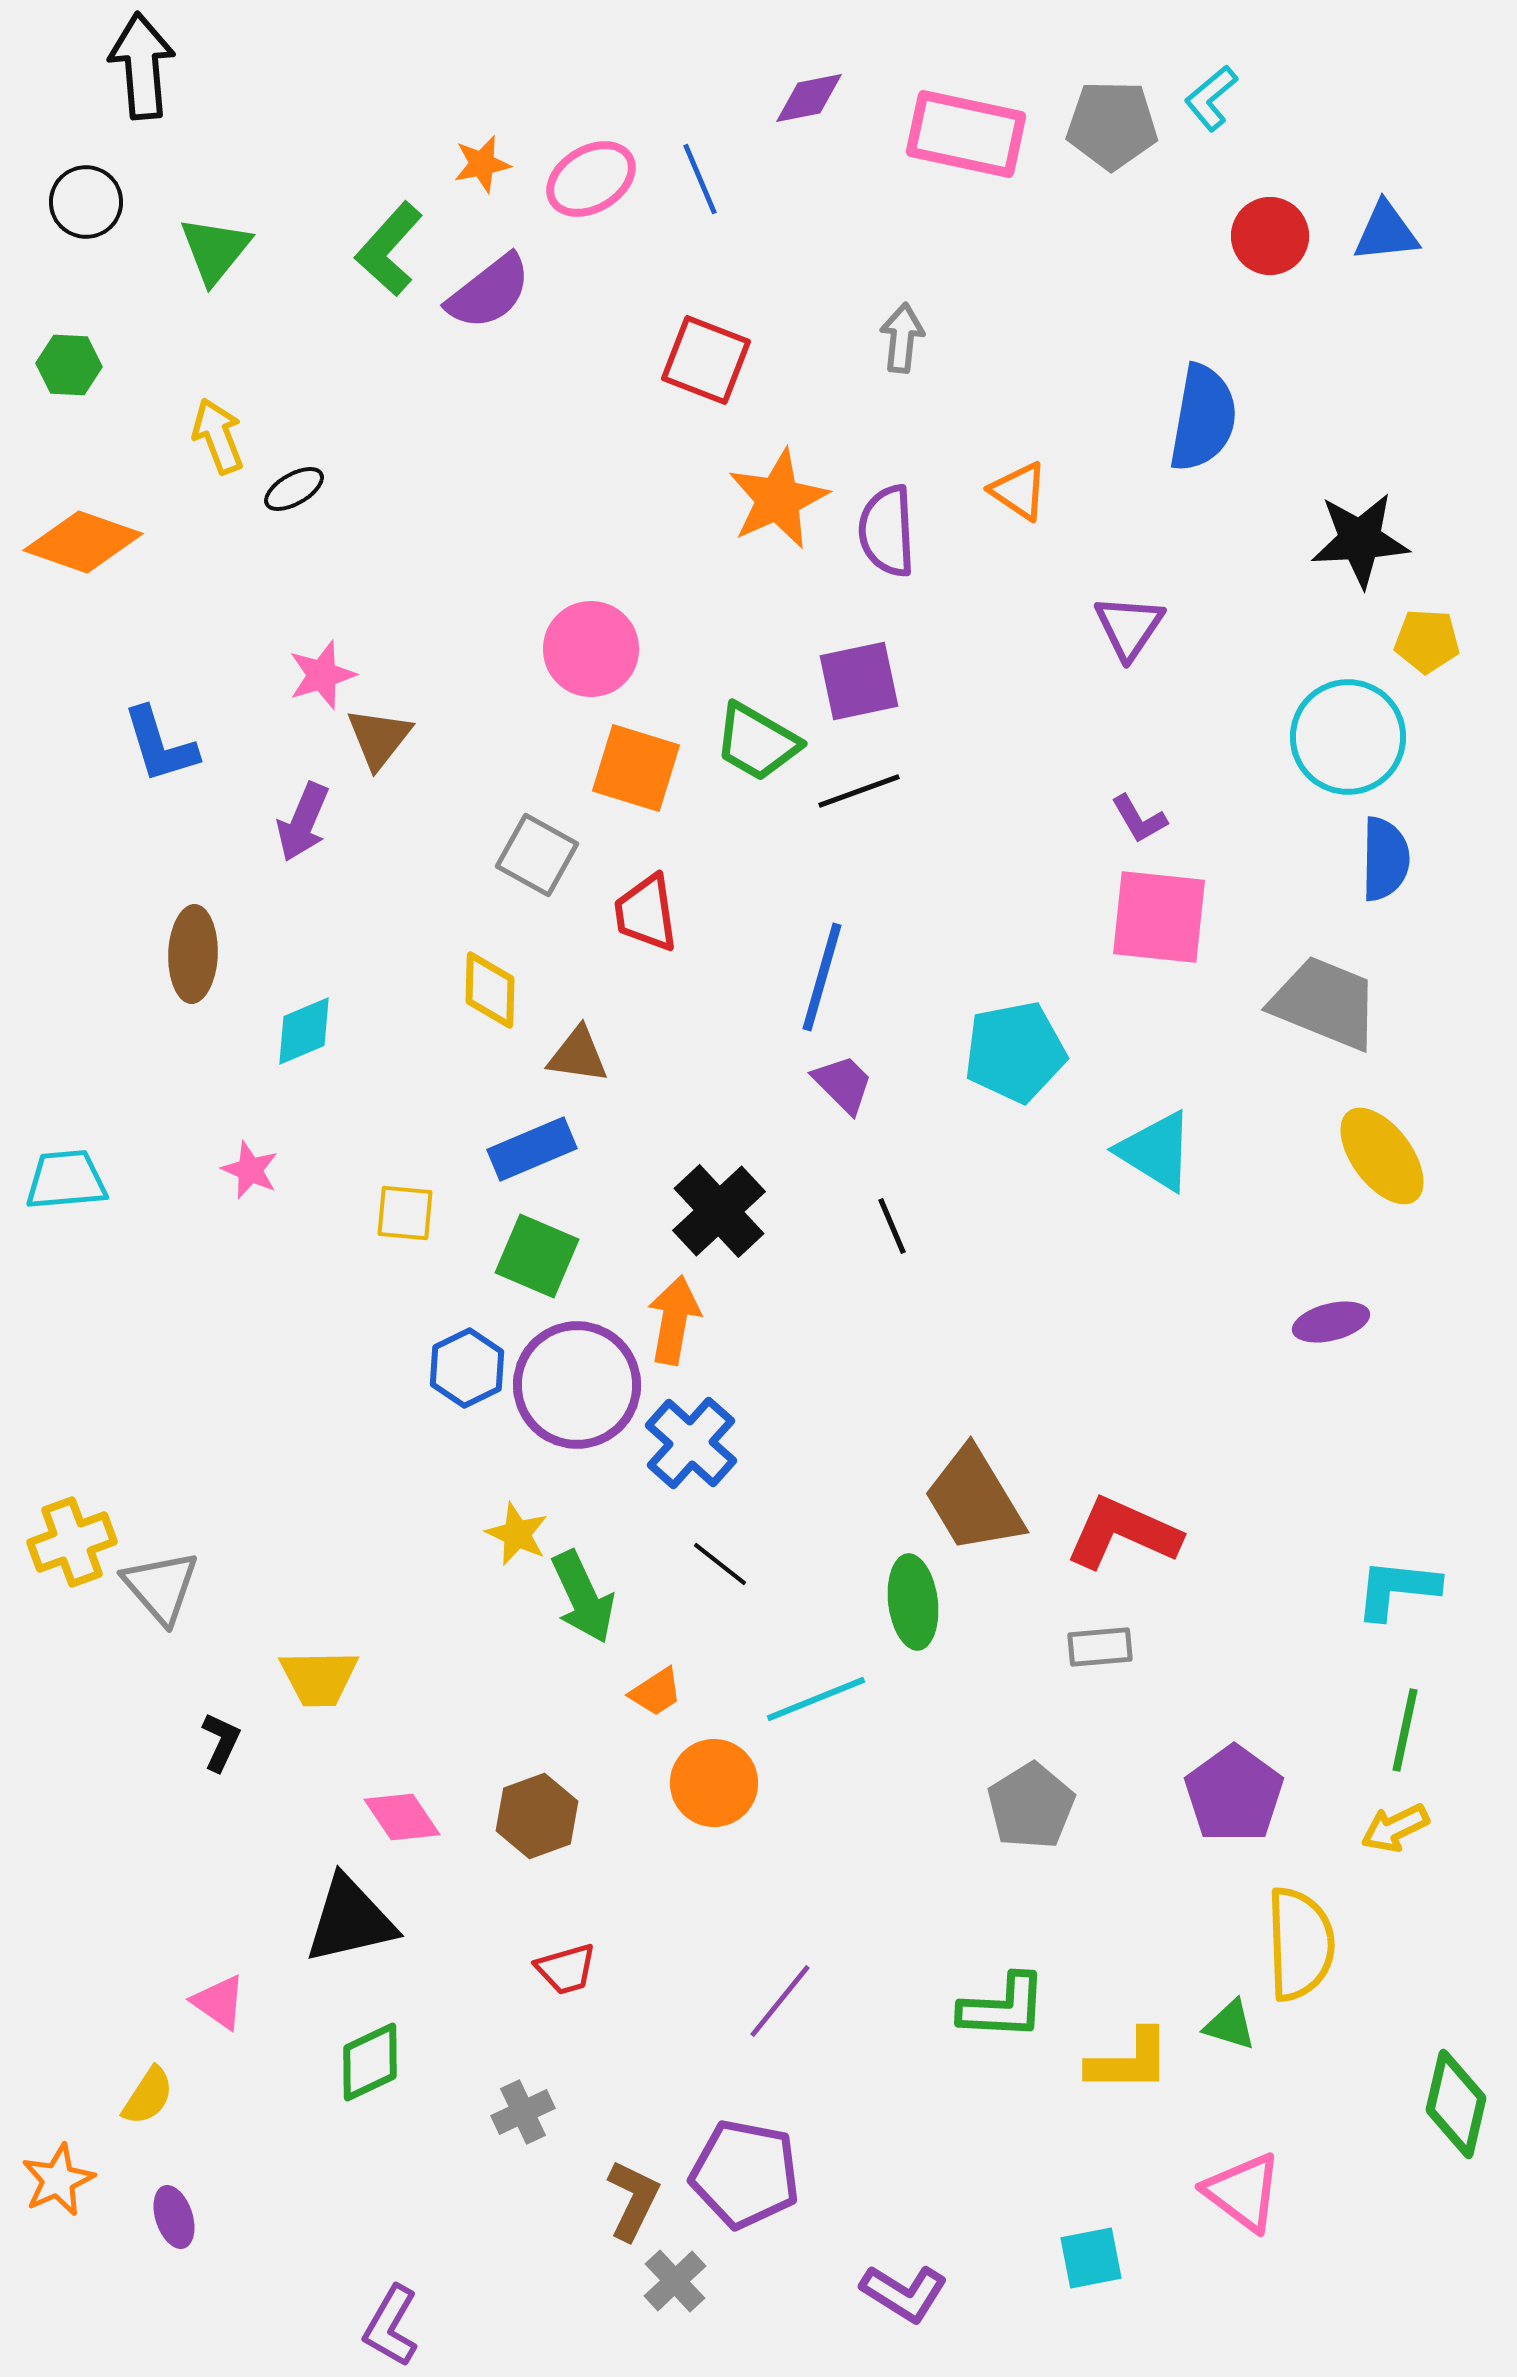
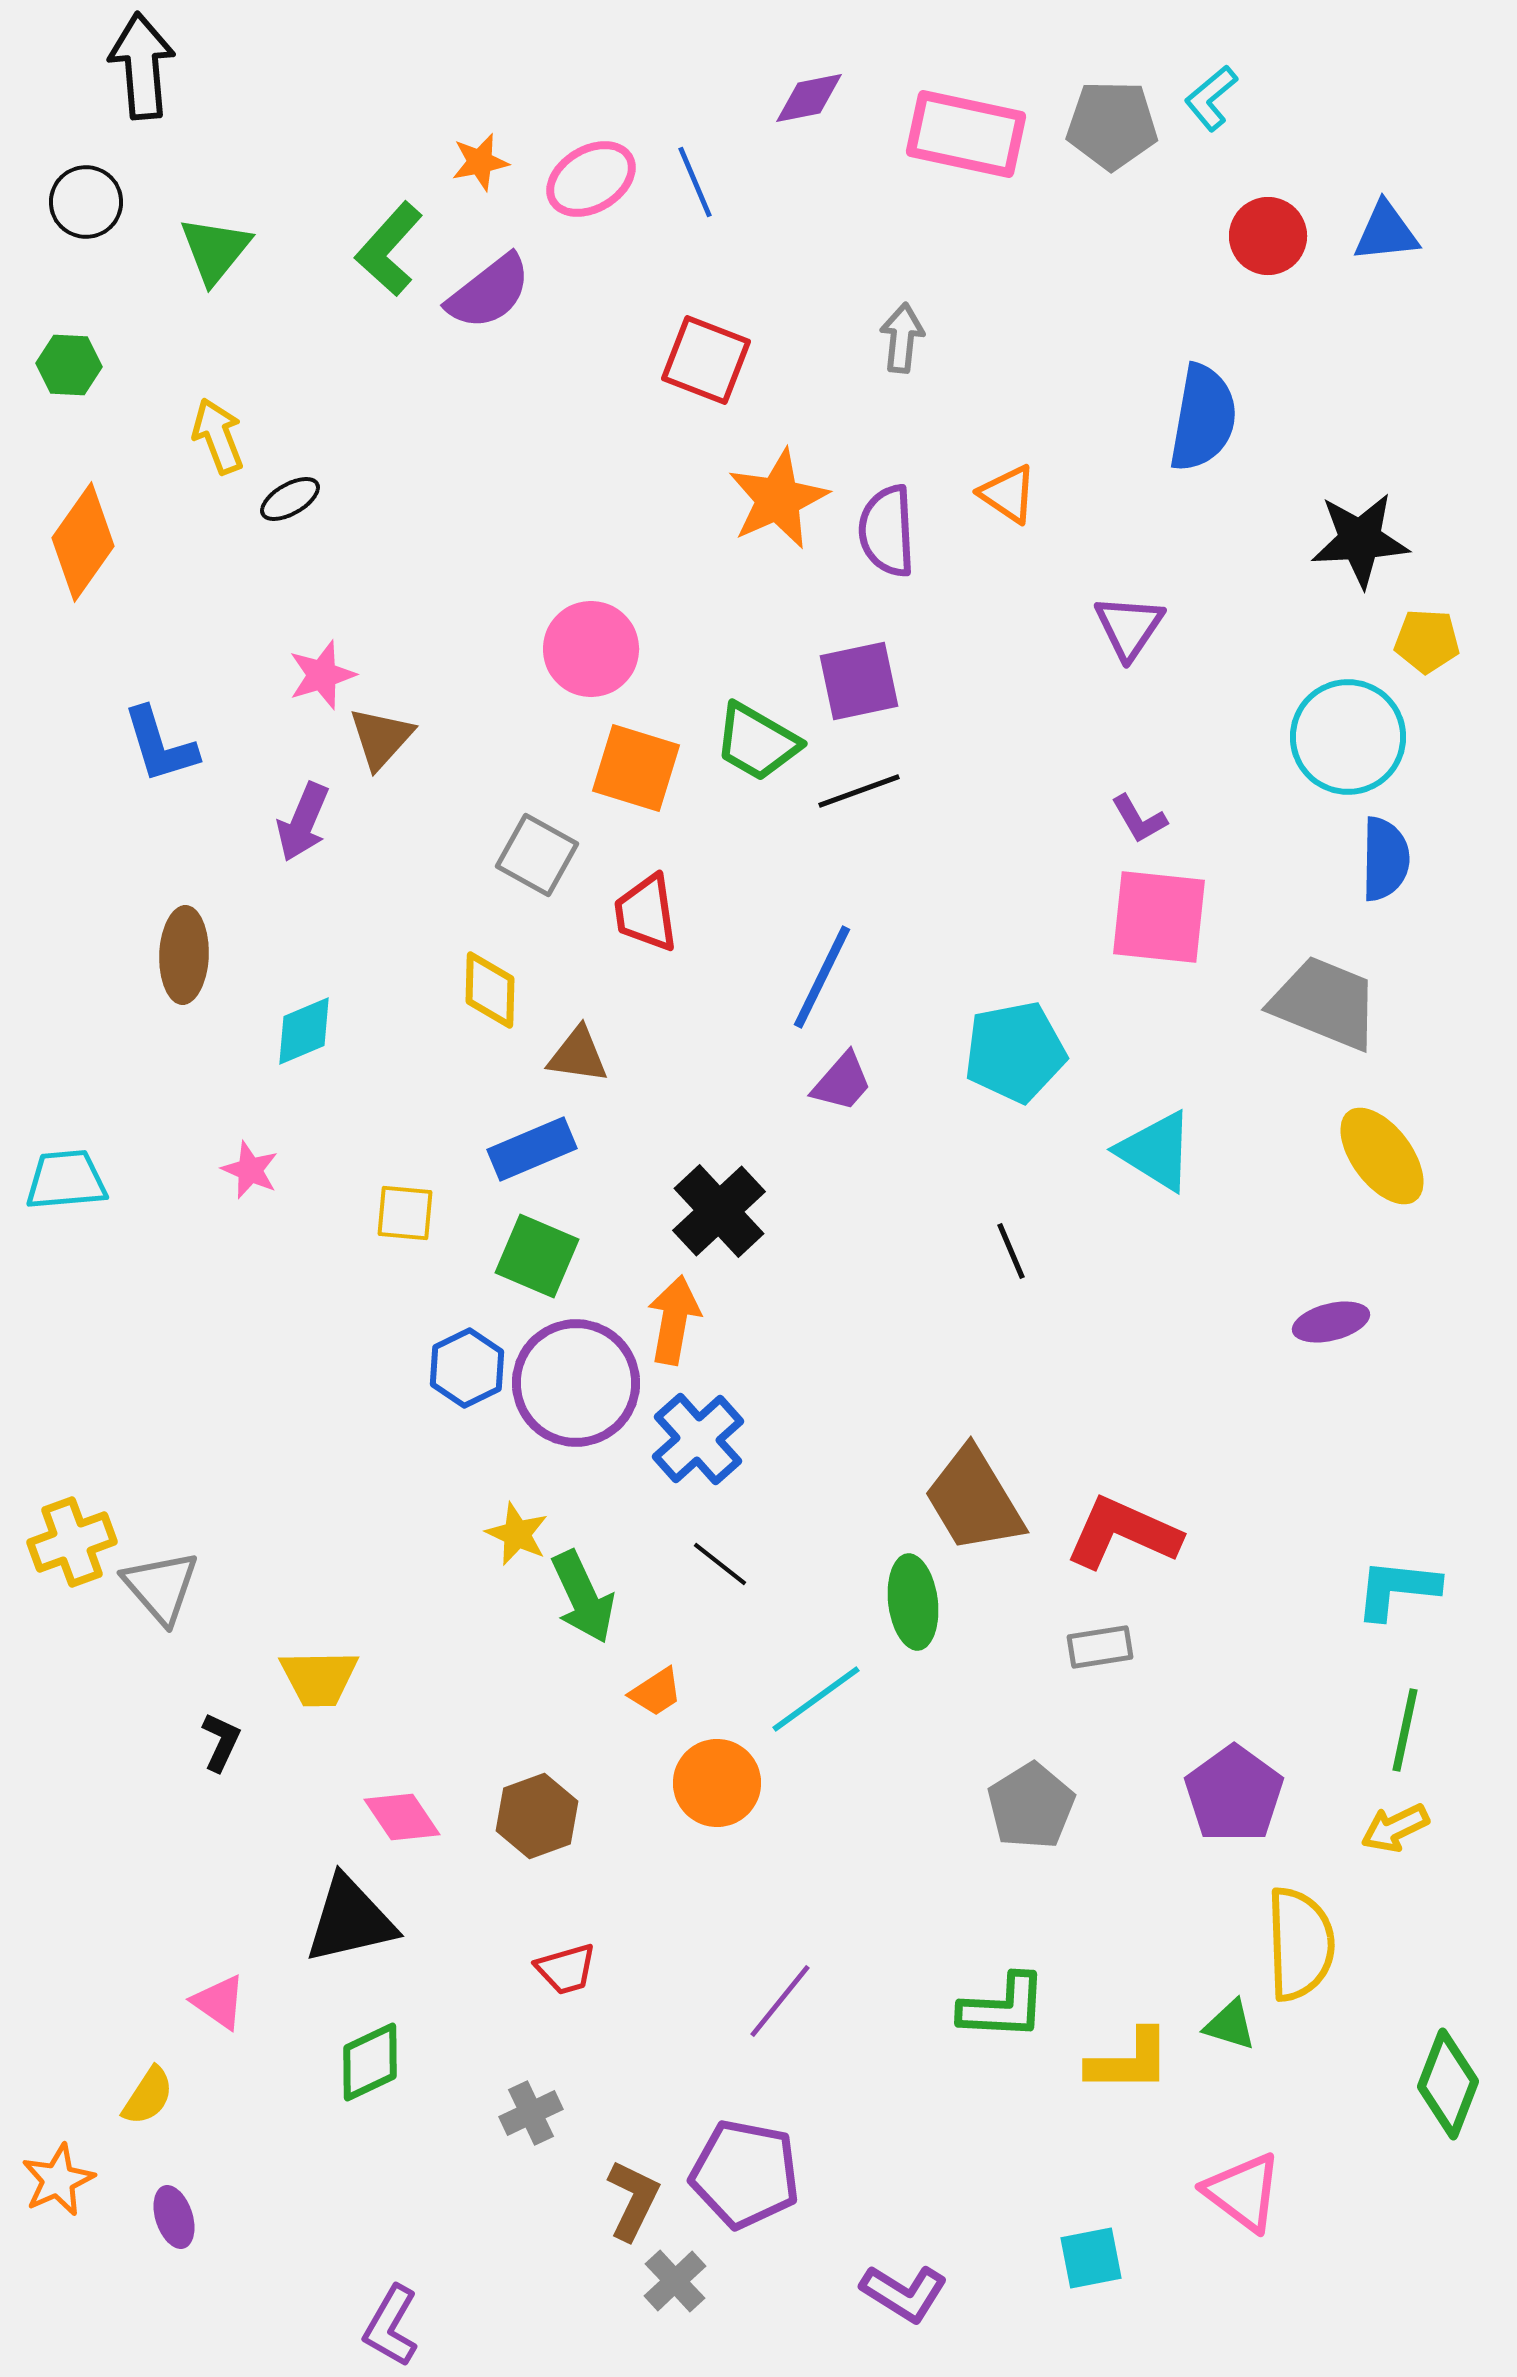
orange star at (482, 164): moved 2 px left, 2 px up
blue line at (700, 179): moved 5 px left, 3 px down
red circle at (1270, 236): moved 2 px left
black ellipse at (294, 489): moved 4 px left, 10 px down
orange triangle at (1019, 491): moved 11 px left, 3 px down
orange diamond at (83, 542): rotated 74 degrees counterclockwise
brown triangle at (379, 738): moved 2 px right; rotated 4 degrees clockwise
brown ellipse at (193, 954): moved 9 px left, 1 px down
blue line at (822, 977): rotated 10 degrees clockwise
purple trapezoid at (843, 1084): moved 1 px left, 2 px up; rotated 86 degrees clockwise
black line at (892, 1226): moved 119 px right, 25 px down
purple circle at (577, 1385): moved 1 px left, 2 px up
blue cross at (691, 1443): moved 7 px right, 4 px up; rotated 6 degrees clockwise
gray rectangle at (1100, 1647): rotated 4 degrees counterclockwise
cyan line at (816, 1699): rotated 14 degrees counterclockwise
orange circle at (714, 1783): moved 3 px right
green diamond at (1456, 2104): moved 8 px left, 20 px up; rotated 8 degrees clockwise
gray cross at (523, 2112): moved 8 px right, 1 px down
